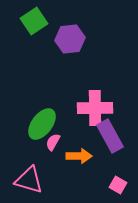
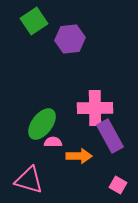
pink semicircle: rotated 60 degrees clockwise
